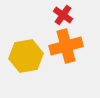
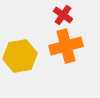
yellow hexagon: moved 6 px left
